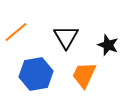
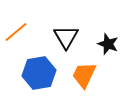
black star: moved 1 px up
blue hexagon: moved 3 px right, 1 px up
